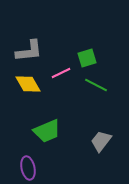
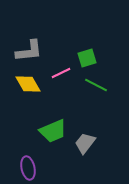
green trapezoid: moved 6 px right
gray trapezoid: moved 16 px left, 2 px down
